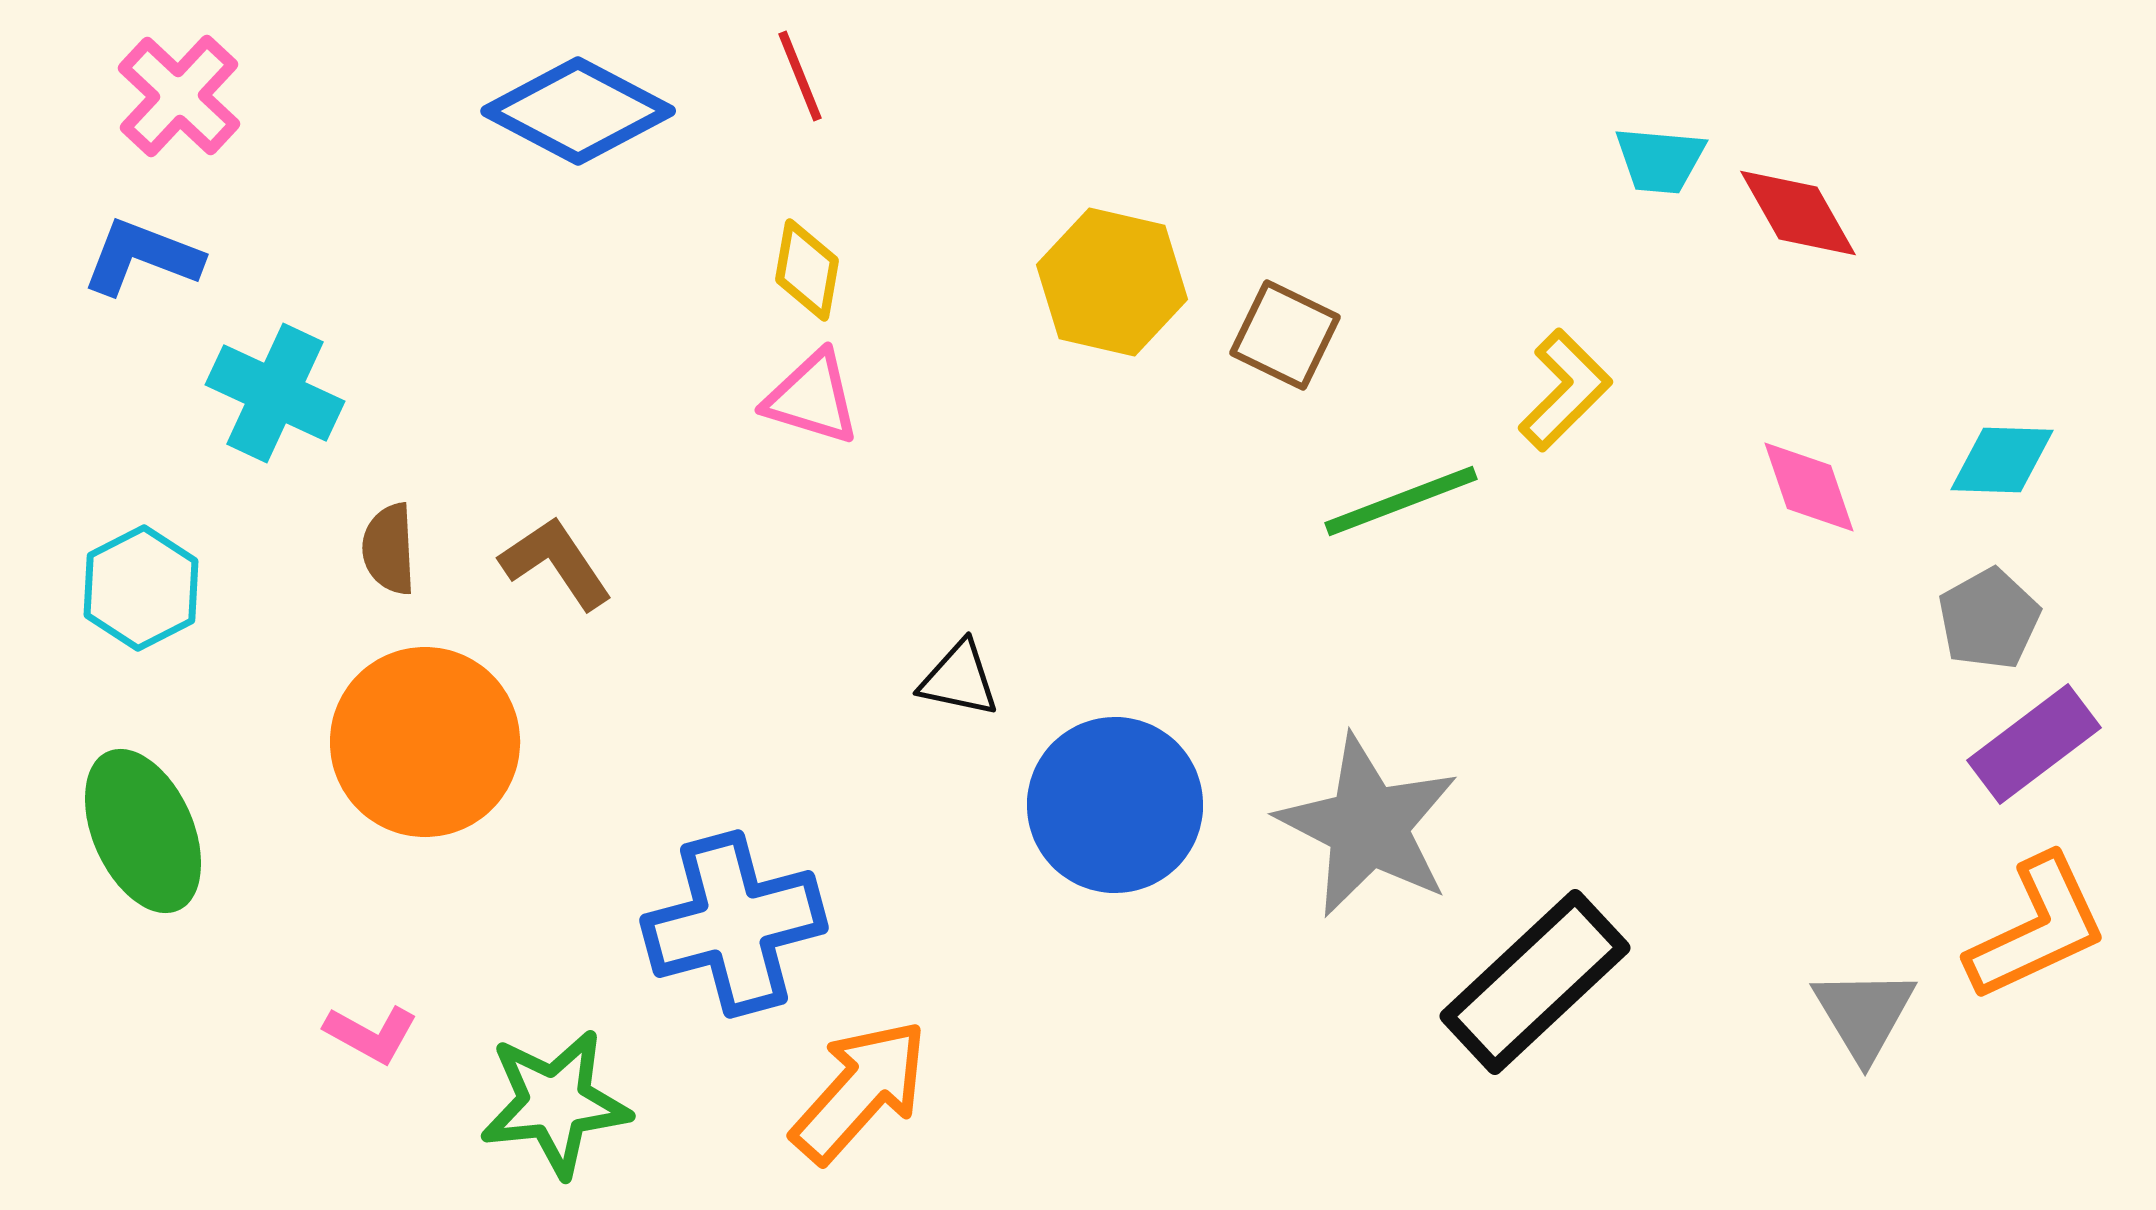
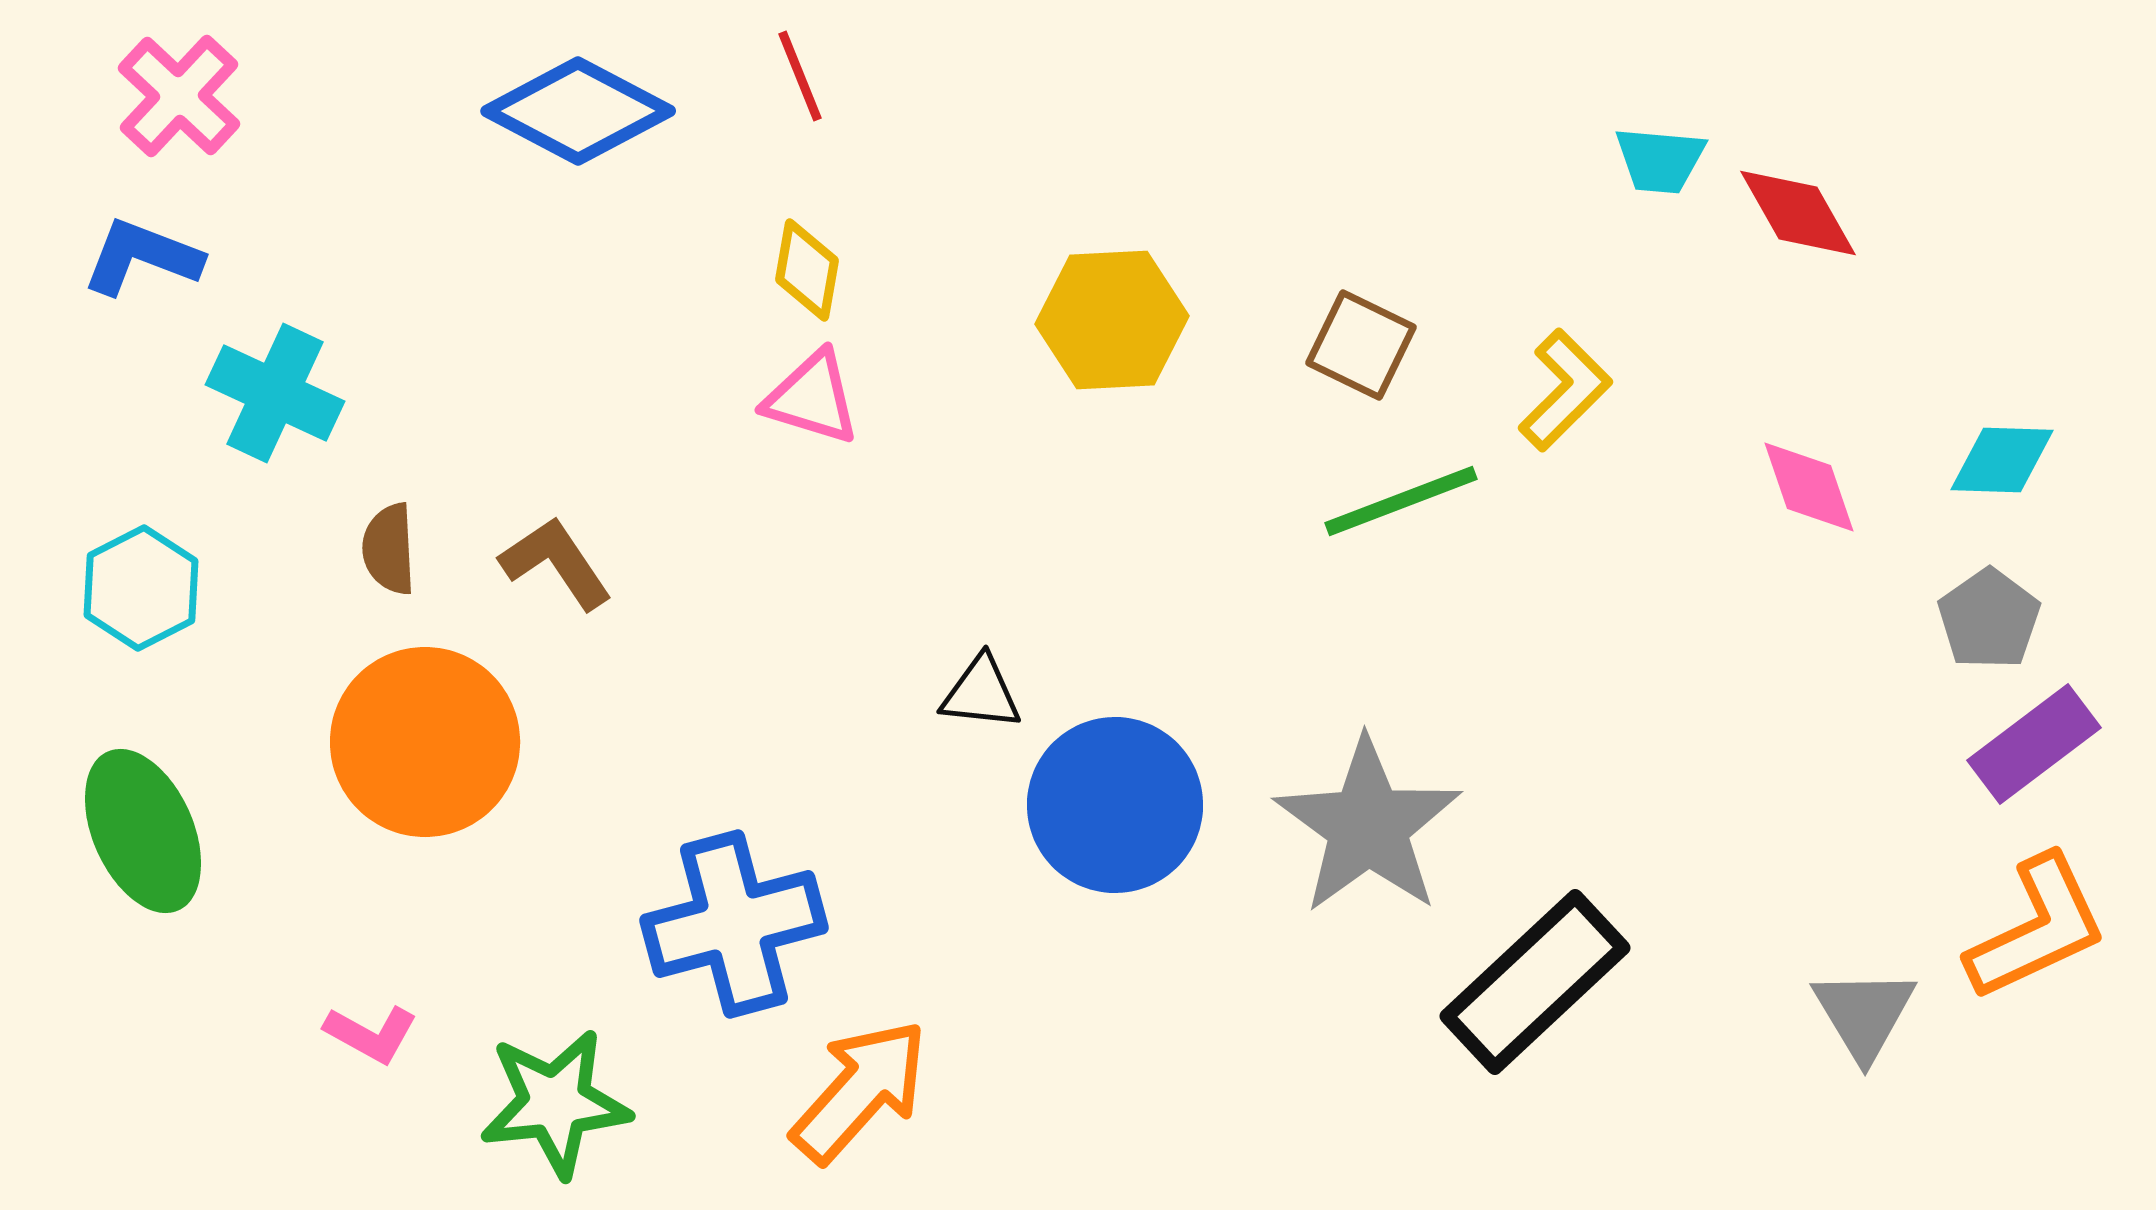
yellow hexagon: moved 38 px down; rotated 16 degrees counterclockwise
brown square: moved 76 px right, 10 px down
gray pentagon: rotated 6 degrees counterclockwise
black triangle: moved 22 px right, 14 px down; rotated 6 degrees counterclockwise
gray star: rotated 9 degrees clockwise
